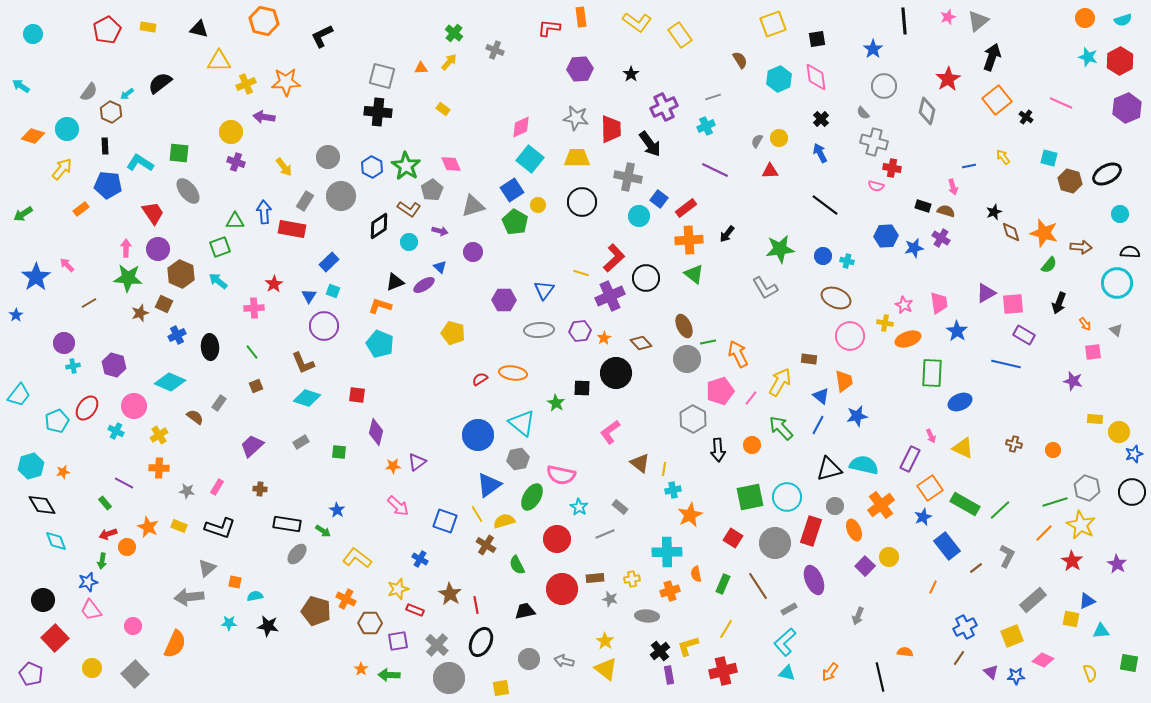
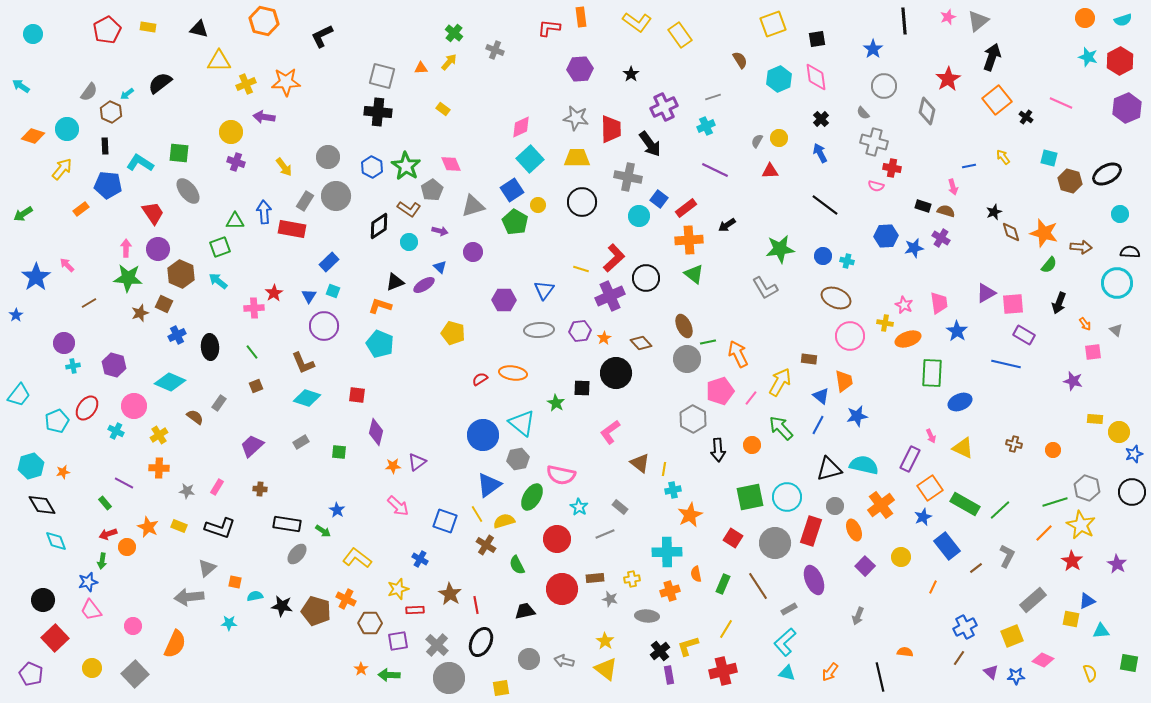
cyan square at (530, 159): rotated 8 degrees clockwise
gray circle at (341, 196): moved 5 px left
black arrow at (727, 234): moved 9 px up; rotated 18 degrees clockwise
yellow line at (581, 273): moved 4 px up
red star at (274, 284): moved 9 px down
blue circle at (478, 435): moved 5 px right
yellow circle at (889, 557): moved 12 px right
red rectangle at (415, 610): rotated 24 degrees counterclockwise
black star at (268, 626): moved 14 px right, 20 px up
